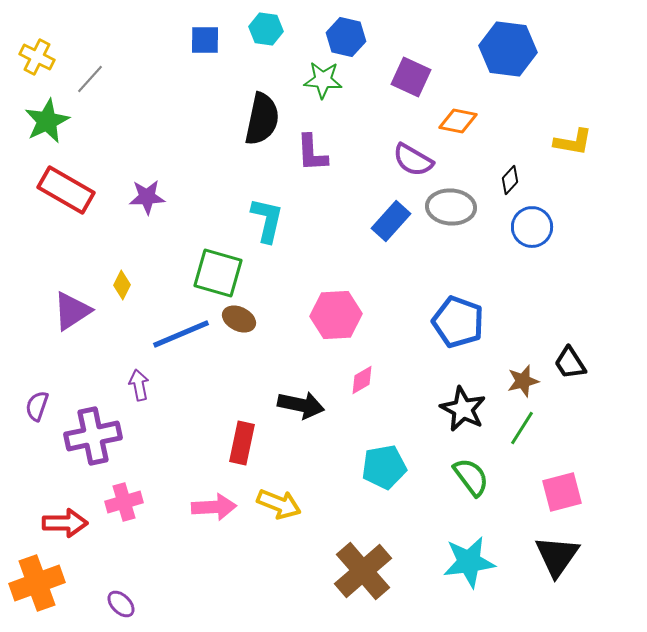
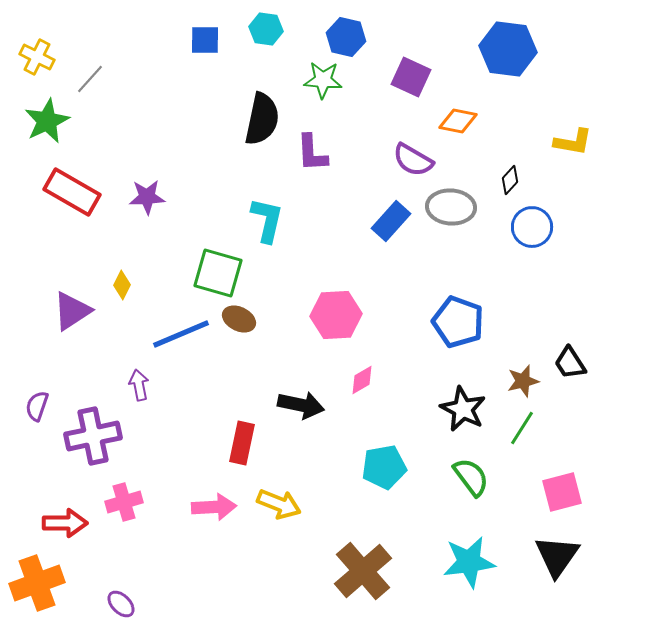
red rectangle at (66, 190): moved 6 px right, 2 px down
